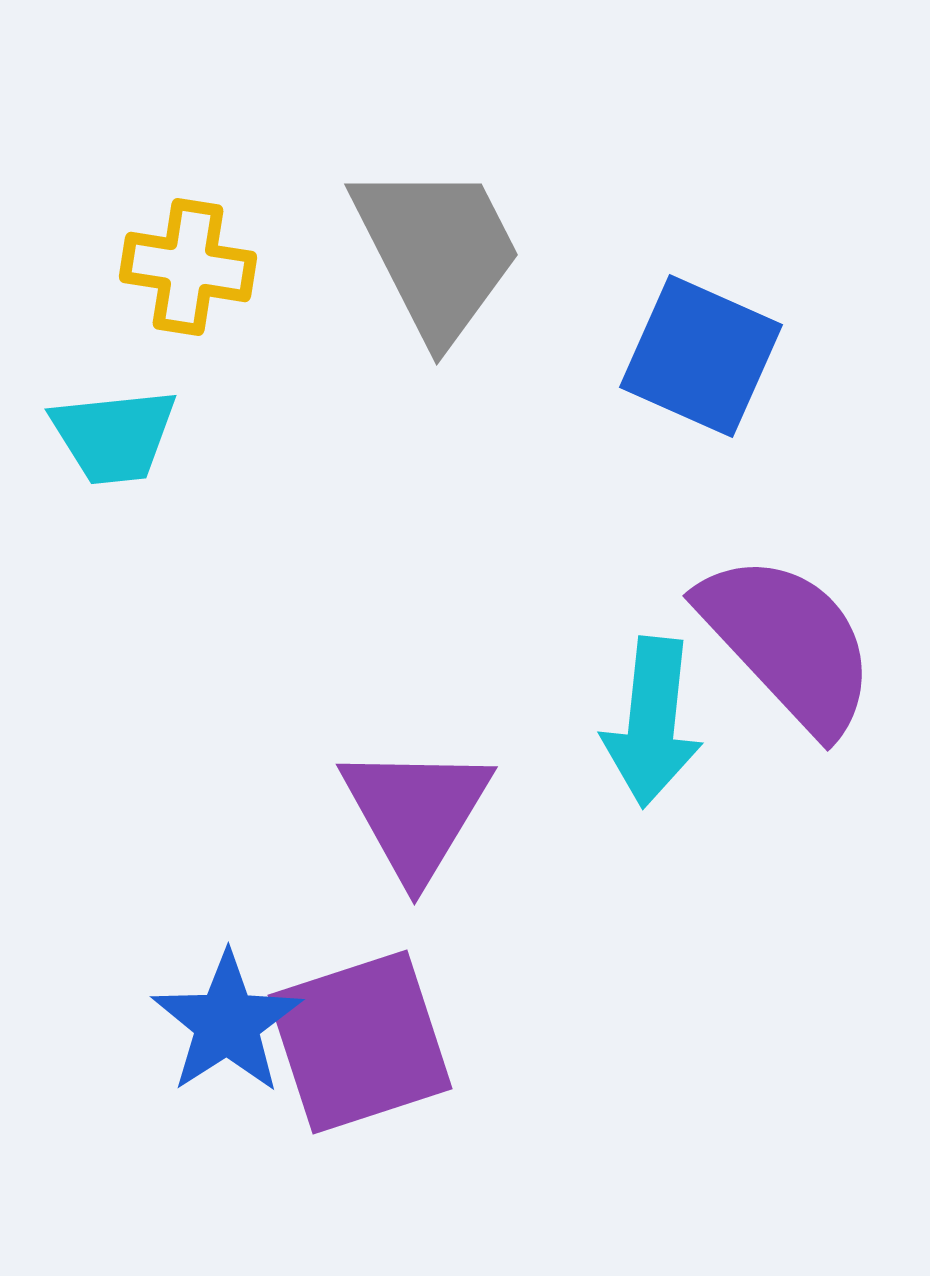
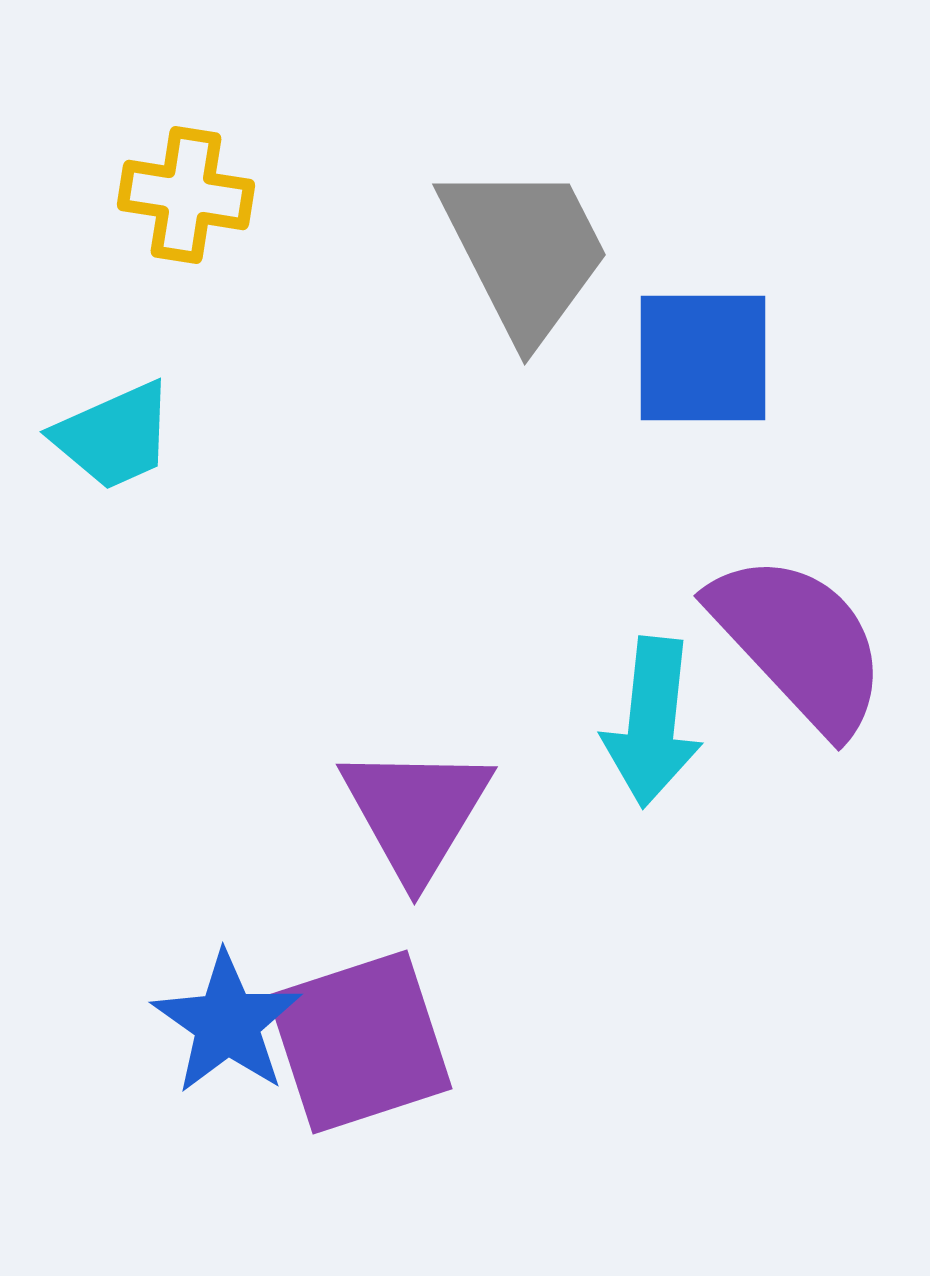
gray trapezoid: moved 88 px right
yellow cross: moved 2 px left, 72 px up
blue square: moved 2 px right, 2 px down; rotated 24 degrees counterclockwise
cyan trapezoid: rotated 18 degrees counterclockwise
purple semicircle: moved 11 px right
blue star: rotated 4 degrees counterclockwise
